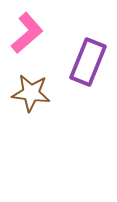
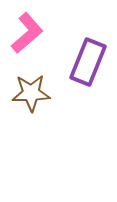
brown star: rotated 9 degrees counterclockwise
